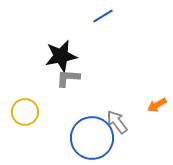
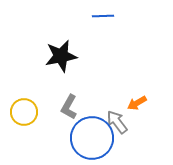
blue line: rotated 30 degrees clockwise
gray L-shape: moved 1 px right, 29 px down; rotated 65 degrees counterclockwise
orange arrow: moved 20 px left, 2 px up
yellow circle: moved 1 px left
